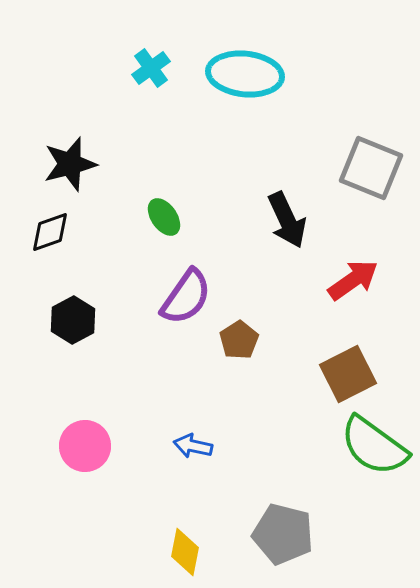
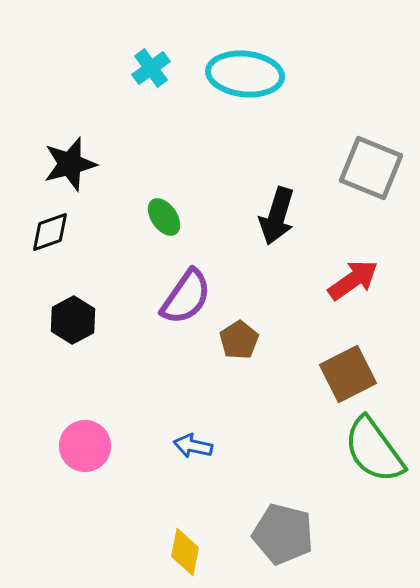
black arrow: moved 10 px left, 4 px up; rotated 42 degrees clockwise
green semicircle: moved 4 px down; rotated 18 degrees clockwise
